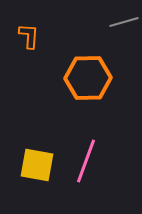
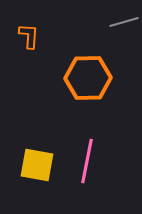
pink line: moved 1 px right; rotated 9 degrees counterclockwise
